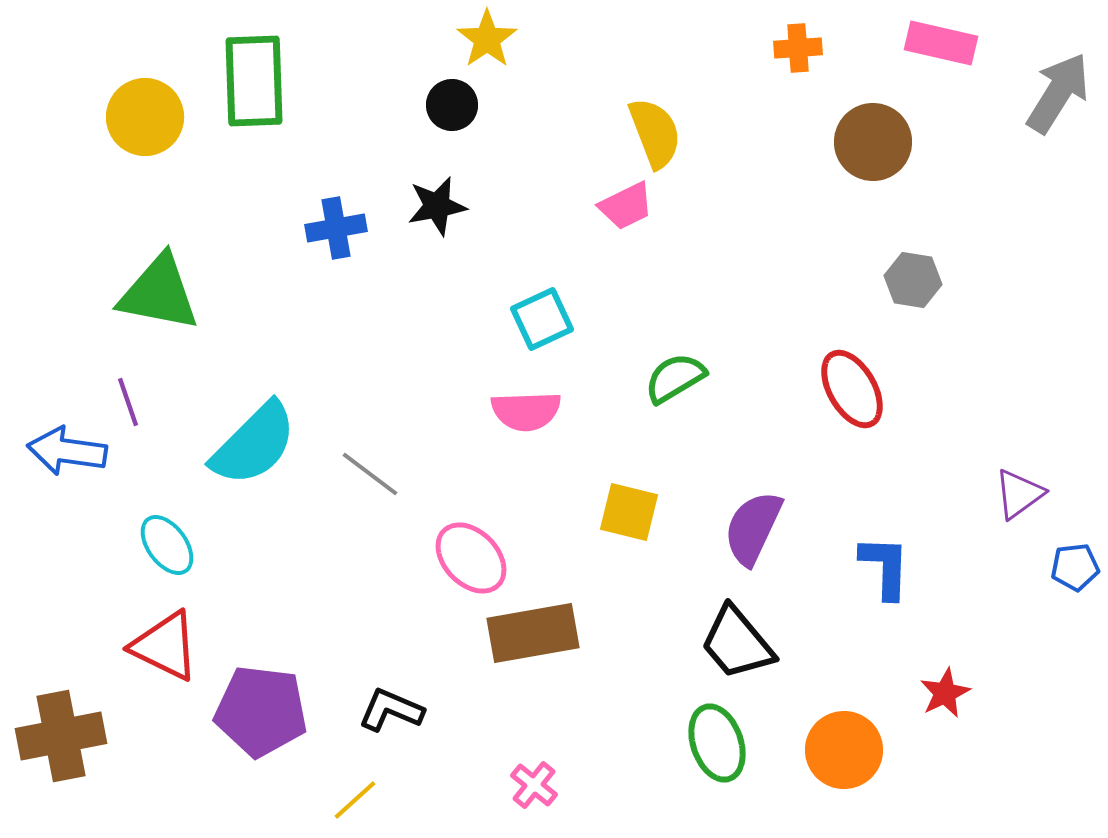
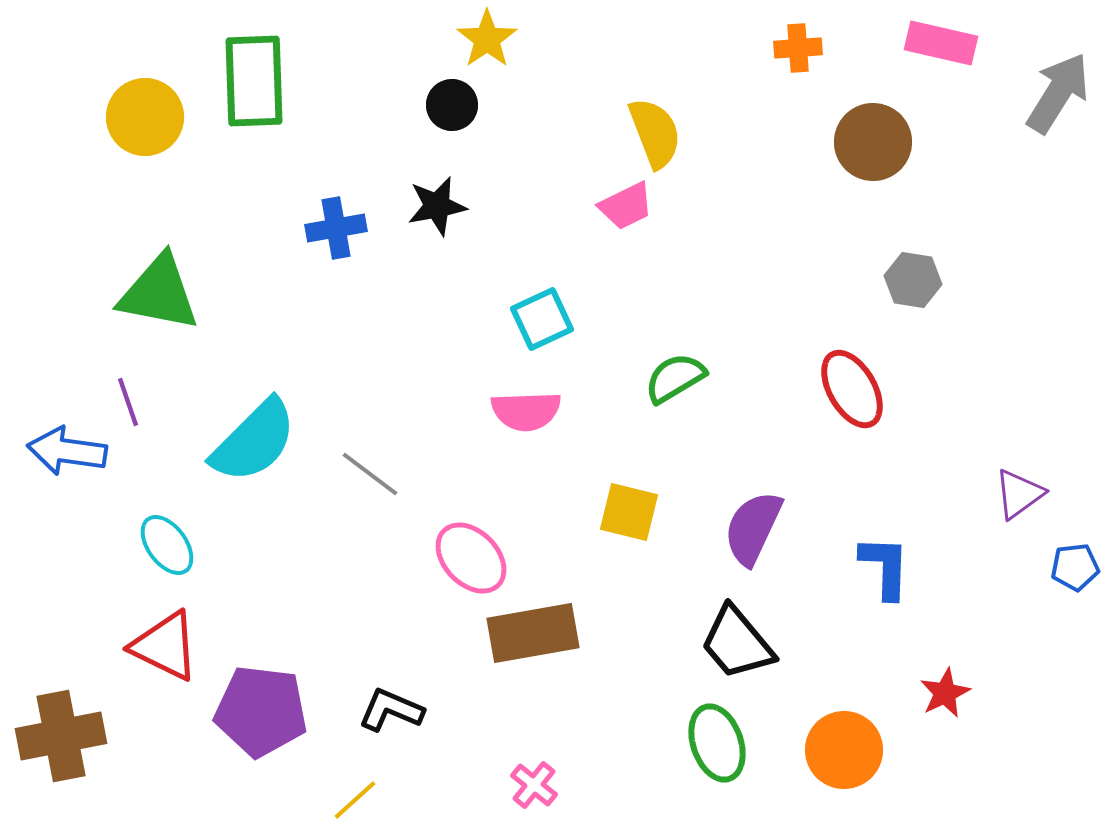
cyan semicircle: moved 3 px up
